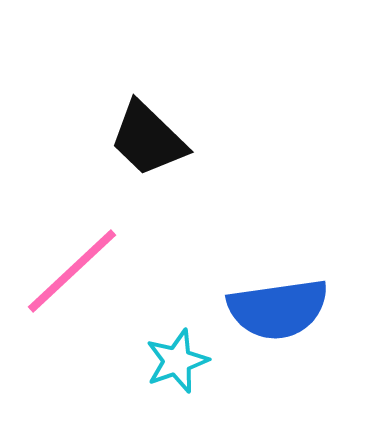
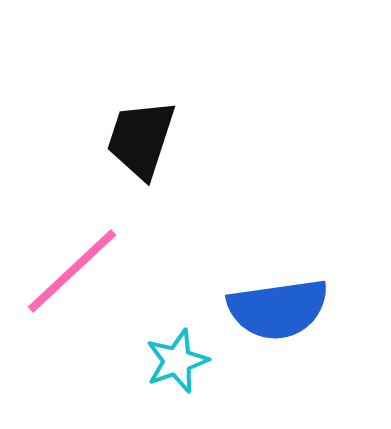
black trapezoid: moved 7 px left; rotated 64 degrees clockwise
